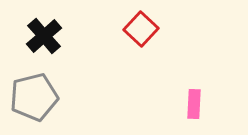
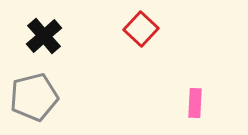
pink rectangle: moved 1 px right, 1 px up
